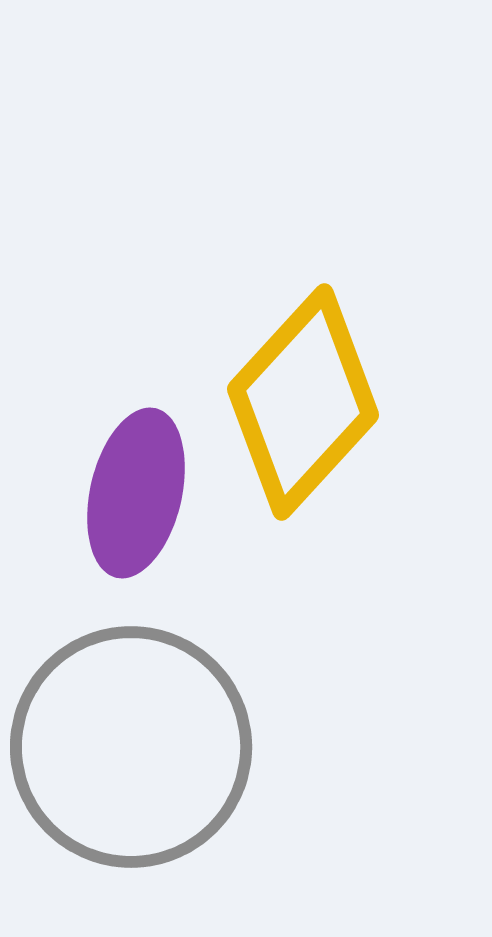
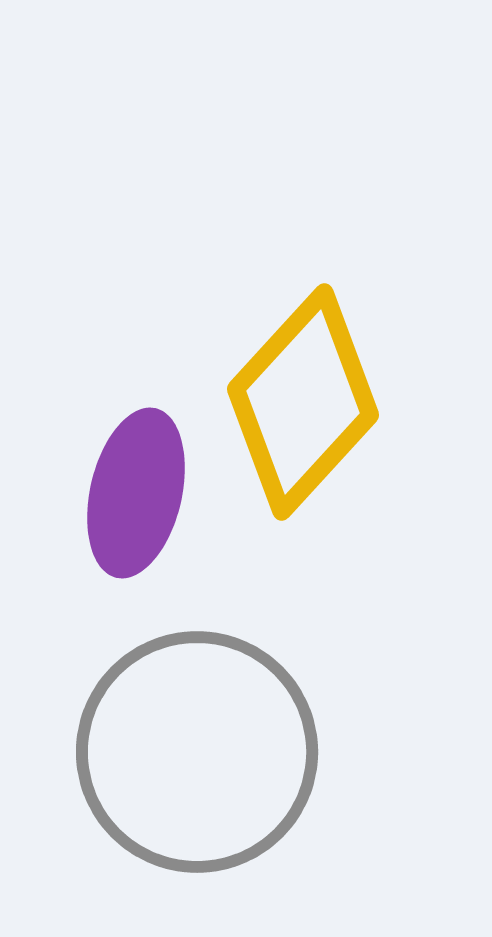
gray circle: moved 66 px right, 5 px down
